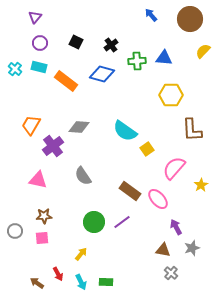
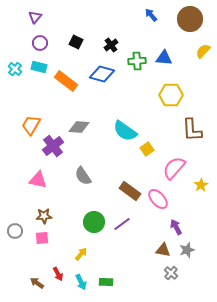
purple line: moved 2 px down
gray star: moved 5 px left, 2 px down
